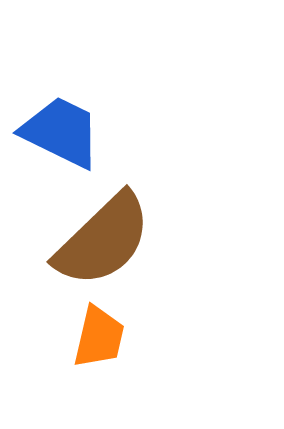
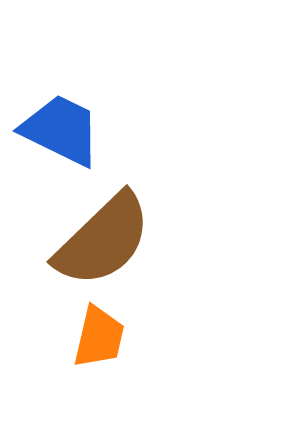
blue trapezoid: moved 2 px up
